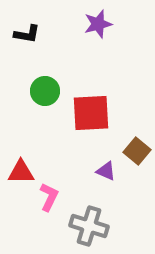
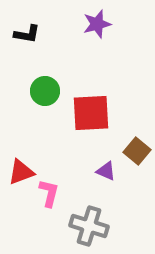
purple star: moved 1 px left
red triangle: rotated 20 degrees counterclockwise
pink L-shape: moved 4 px up; rotated 12 degrees counterclockwise
